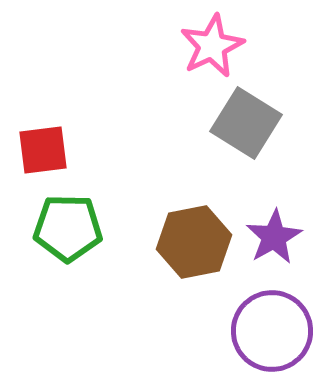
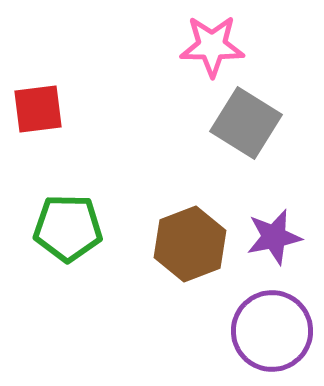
pink star: rotated 26 degrees clockwise
red square: moved 5 px left, 41 px up
purple star: rotated 18 degrees clockwise
brown hexagon: moved 4 px left, 2 px down; rotated 10 degrees counterclockwise
